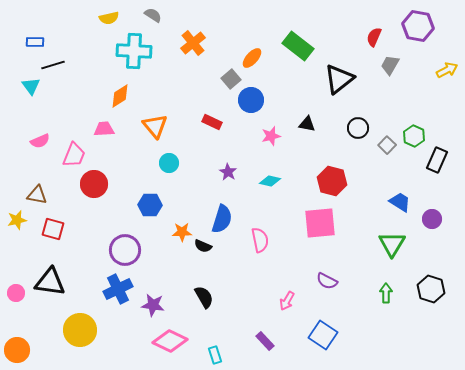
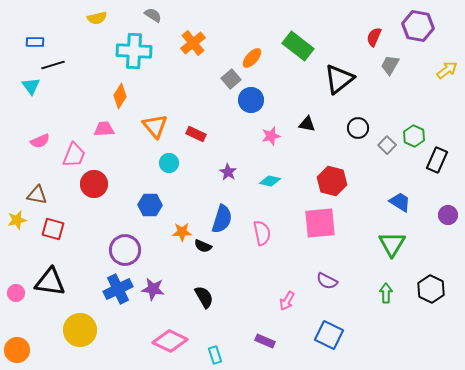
yellow semicircle at (109, 18): moved 12 px left
yellow arrow at (447, 70): rotated 10 degrees counterclockwise
orange diamond at (120, 96): rotated 25 degrees counterclockwise
red rectangle at (212, 122): moved 16 px left, 12 px down
purple circle at (432, 219): moved 16 px right, 4 px up
pink semicircle at (260, 240): moved 2 px right, 7 px up
black hexagon at (431, 289): rotated 8 degrees clockwise
purple star at (153, 305): moved 16 px up
blue square at (323, 335): moved 6 px right; rotated 8 degrees counterclockwise
purple rectangle at (265, 341): rotated 24 degrees counterclockwise
